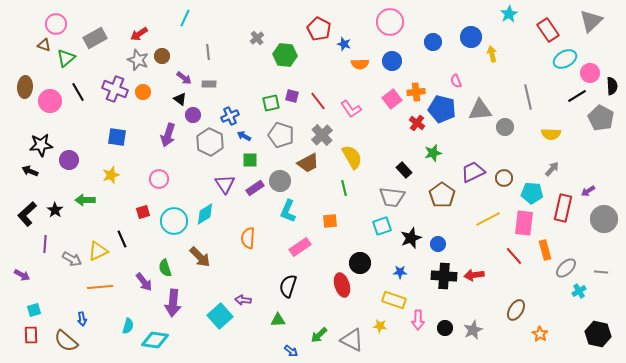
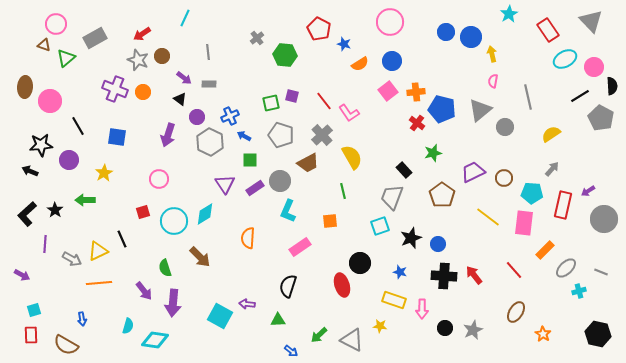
gray triangle at (591, 21): rotated 30 degrees counterclockwise
red arrow at (139, 34): moved 3 px right
blue circle at (433, 42): moved 13 px right, 10 px up
orange semicircle at (360, 64): rotated 30 degrees counterclockwise
pink circle at (590, 73): moved 4 px right, 6 px up
pink semicircle at (456, 81): moved 37 px right; rotated 32 degrees clockwise
black line at (78, 92): moved 34 px down
black line at (577, 96): moved 3 px right
pink square at (392, 99): moved 4 px left, 8 px up
red line at (318, 101): moved 6 px right
pink L-shape at (351, 109): moved 2 px left, 4 px down
gray triangle at (480, 110): rotated 35 degrees counterclockwise
purple circle at (193, 115): moved 4 px right, 2 px down
yellow semicircle at (551, 134): rotated 144 degrees clockwise
yellow star at (111, 175): moved 7 px left, 2 px up; rotated 12 degrees counterclockwise
green line at (344, 188): moved 1 px left, 3 px down
gray trapezoid at (392, 197): rotated 104 degrees clockwise
red rectangle at (563, 208): moved 3 px up
yellow line at (488, 219): moved 2 px up; rotated 65 degrees clockwise
cyan square at (382, 226): moved 2 px left
orange rectangle at (545, 250): rotated 60 degrees clockwise
red line at (514, 256): moved 14 px down
blue star at (400, 272): rotated 16 degrees clockwise
gray line at (601, 272): rotated 16 degrees clockwise
red arrow at (474, 275): rotated 60 degrees clockwise
purple arrow at (144, 282): moved 9 px down
orange line at (100, 287): moved 1 px left, 4 px up
cyan cross at (579, 291): rotated 16 degrees clockwise
purple arrow at (243, 300): moved 4 px right, 4 px down
brown ellipse at (516, 310): moved 2 px down
cyan square at (220, 316): rotated 20 degrees counterclockwise
pink arrow at (418, 320): moved 4 px right, 11 px up
orange star at (540, 334): moved 3 px right
brown semicircle at (66, 341): moved 4 px down; rotated 10 degrees counterclockwise
